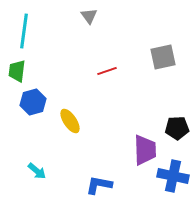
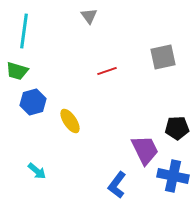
green trapezoid: rotated 80 degrees counterclockwise
purple trapezoid: rotated 24 degrees counterclockwise
blue L-shape: moved 18 px right; rotated 64 degrees counterclockwise
